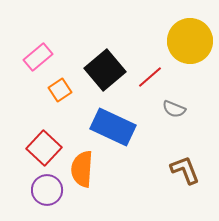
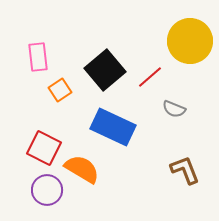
pink rectangle: rotated 56 degrees counterclockwise
red square: rotated 16 degrees counterclockwise
orange semicircle: rotated 117 degrees clockwise
